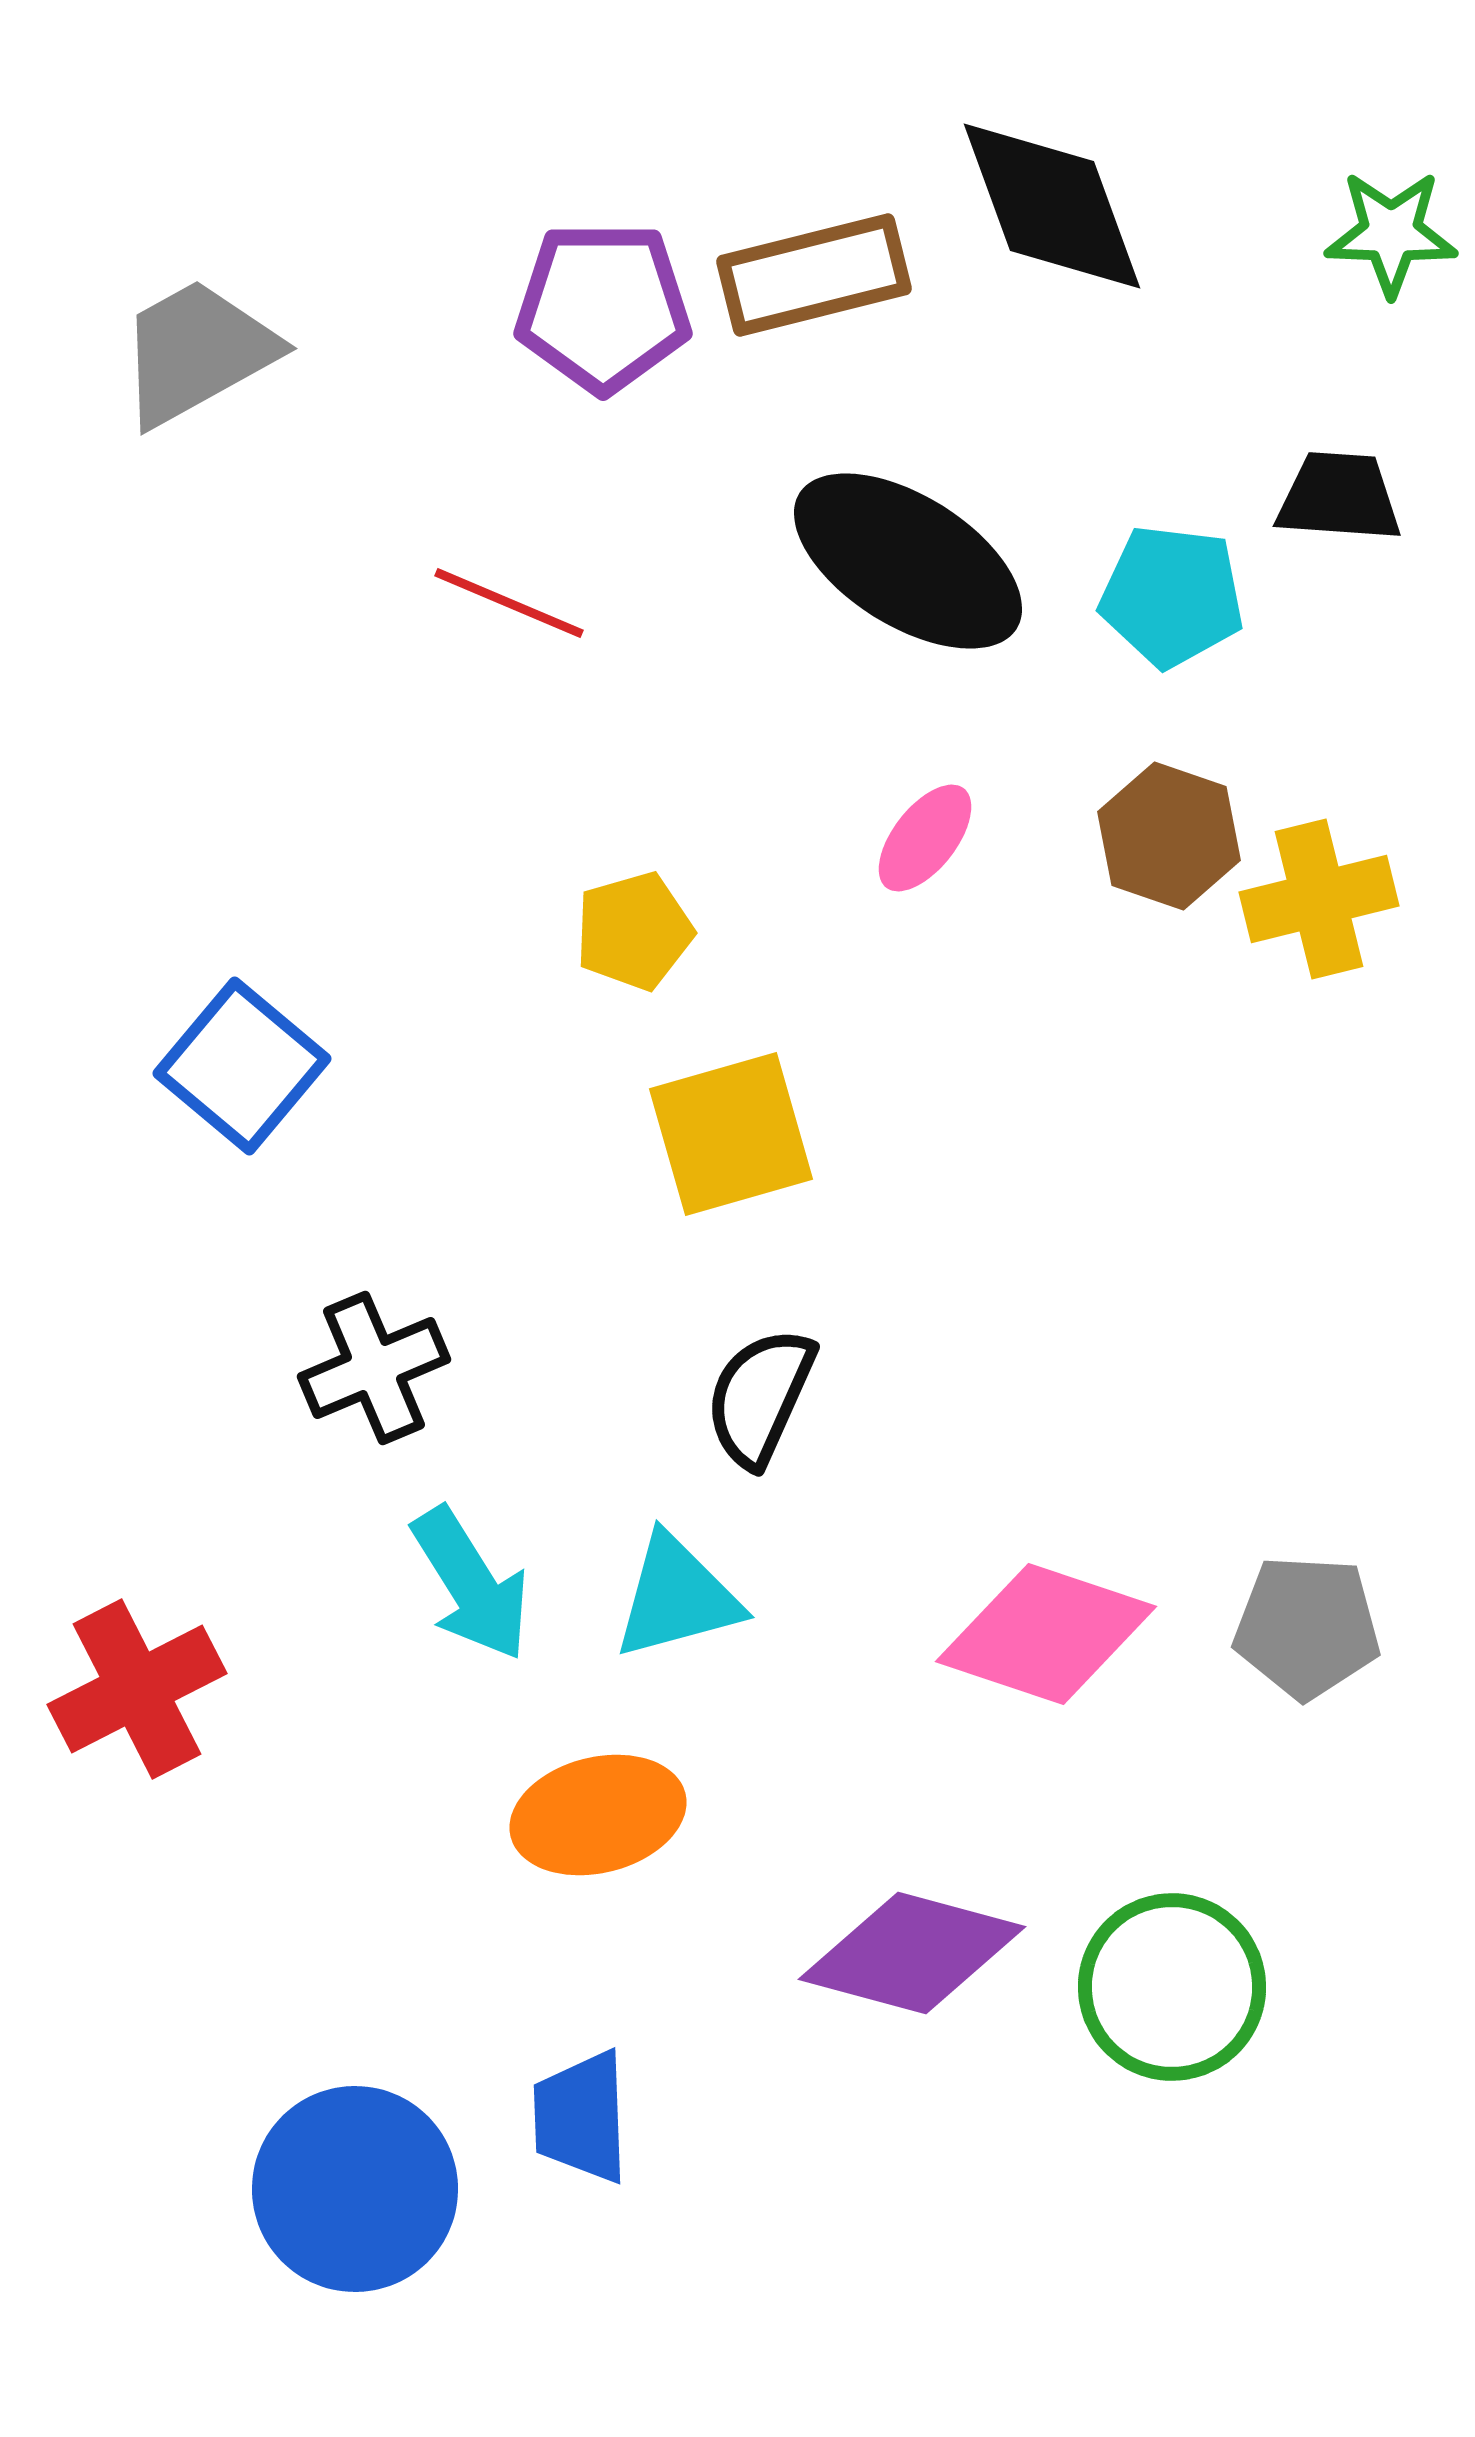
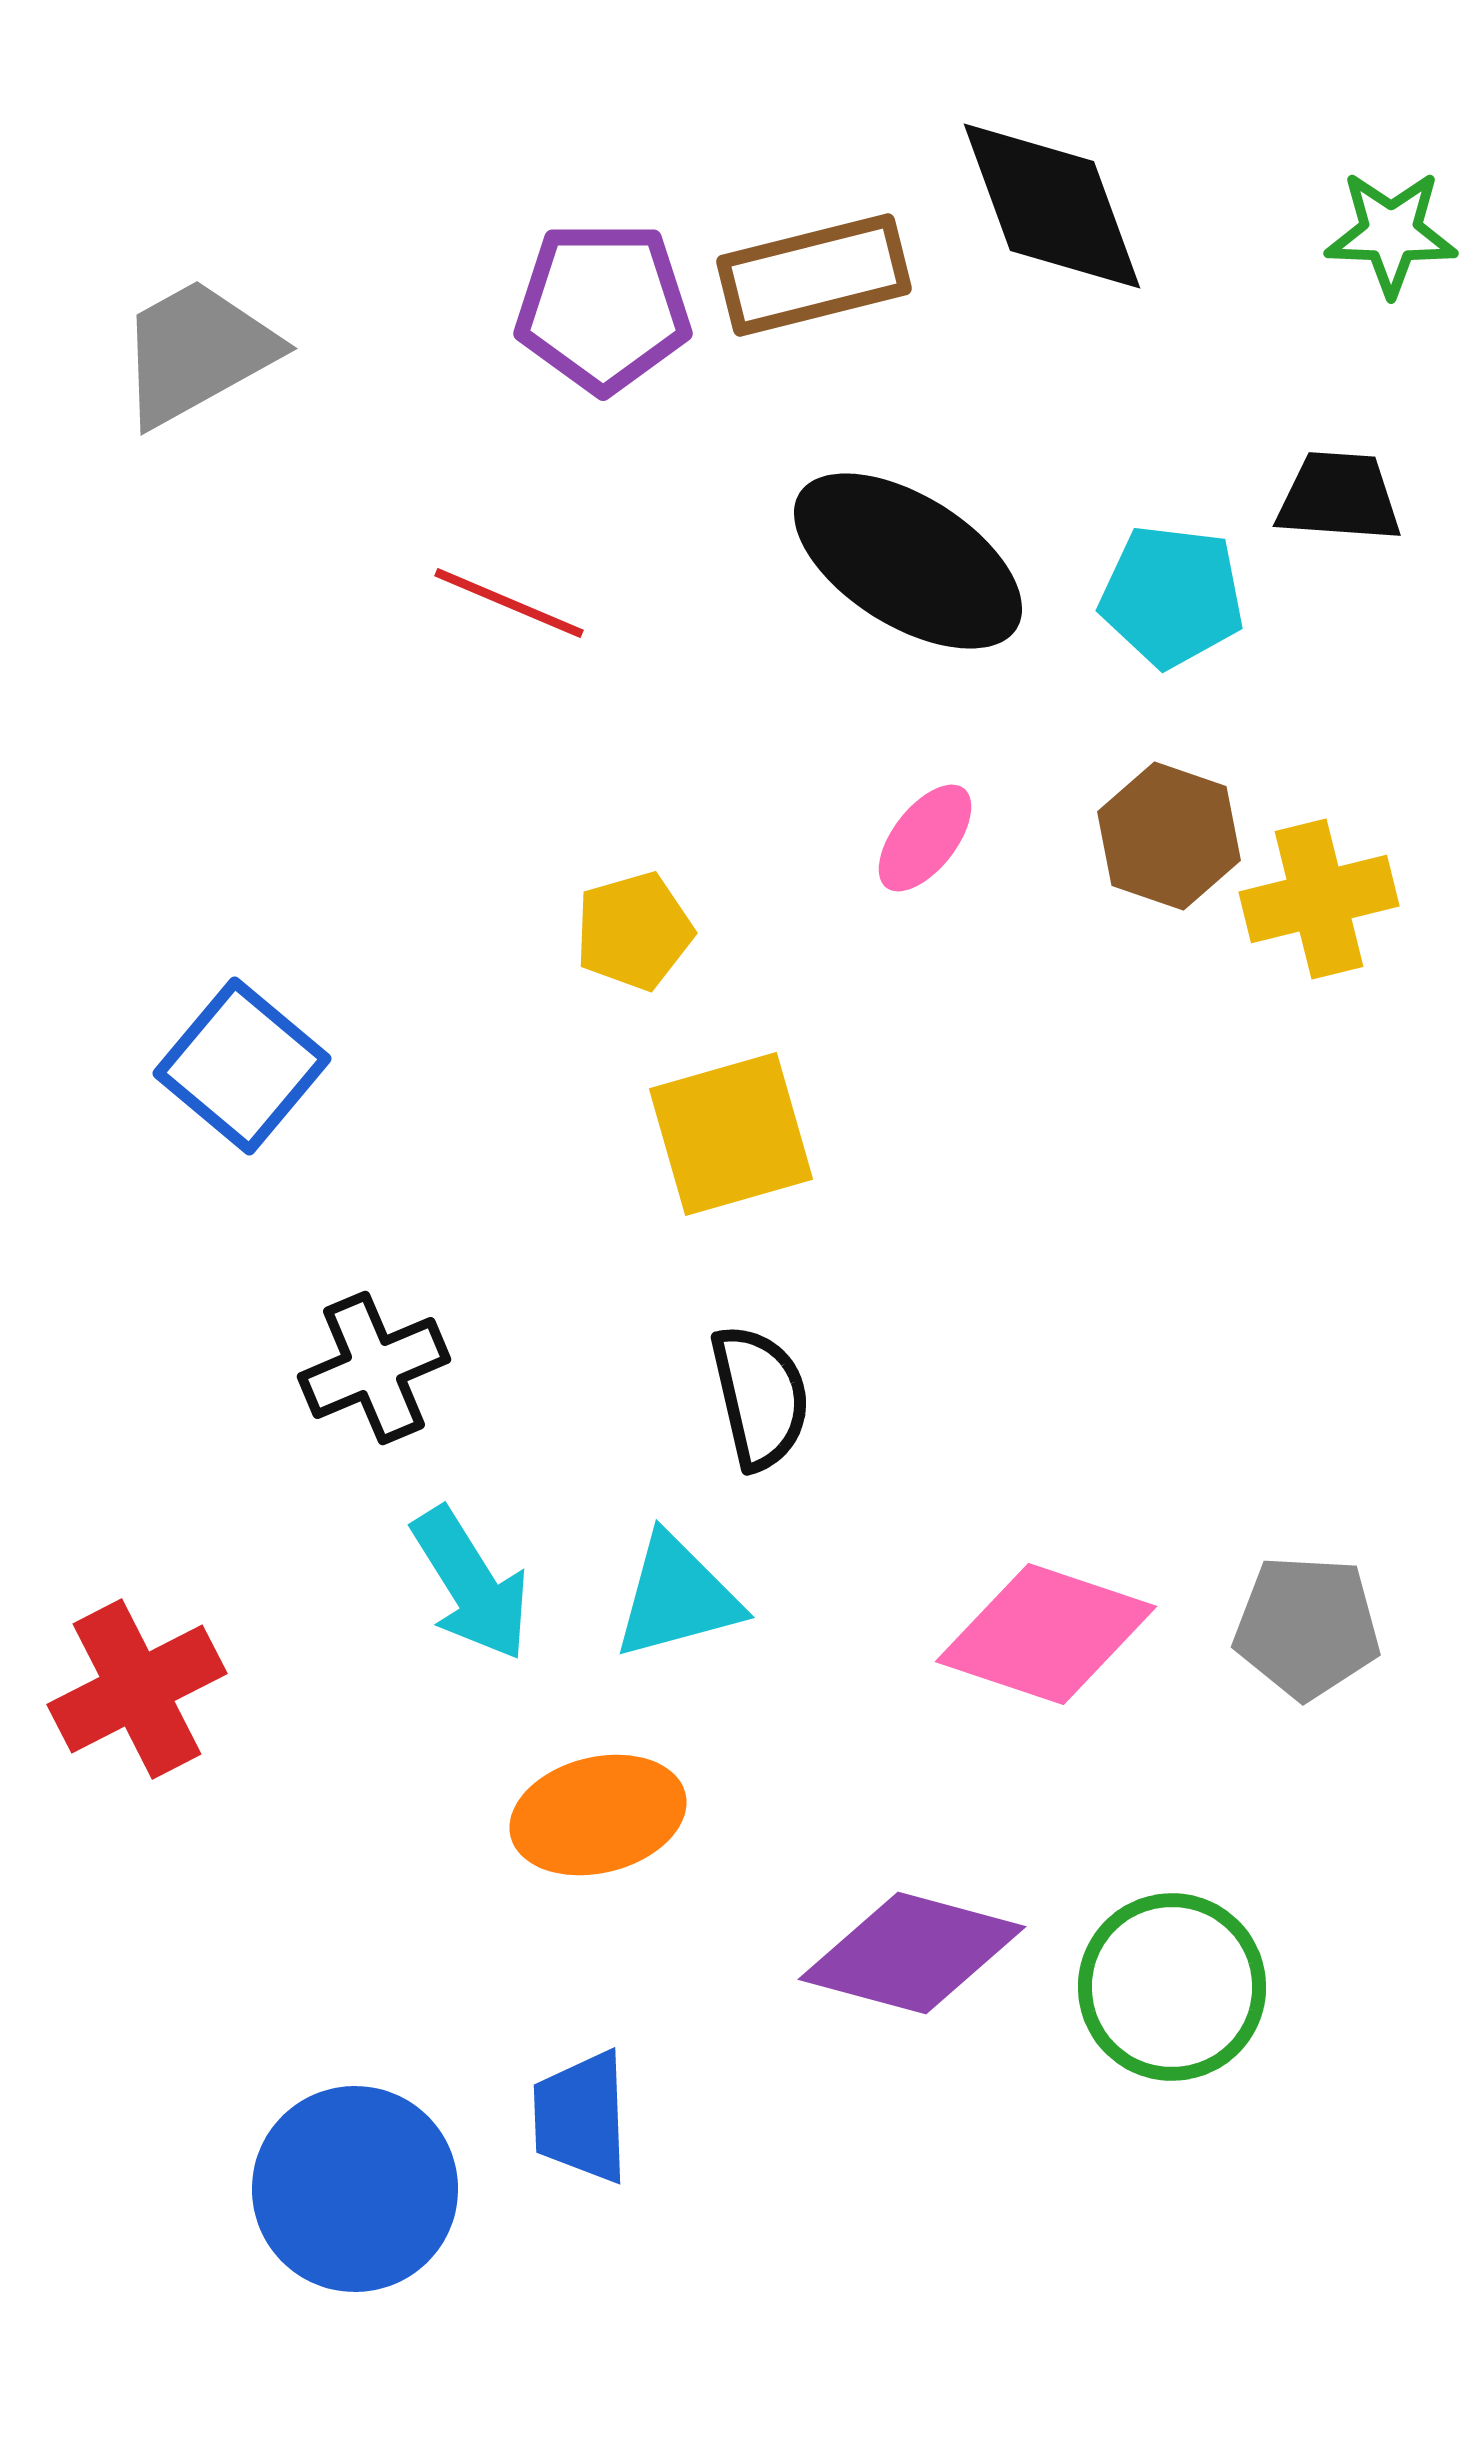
black semicircle: rotated 143 degrees clockwise
